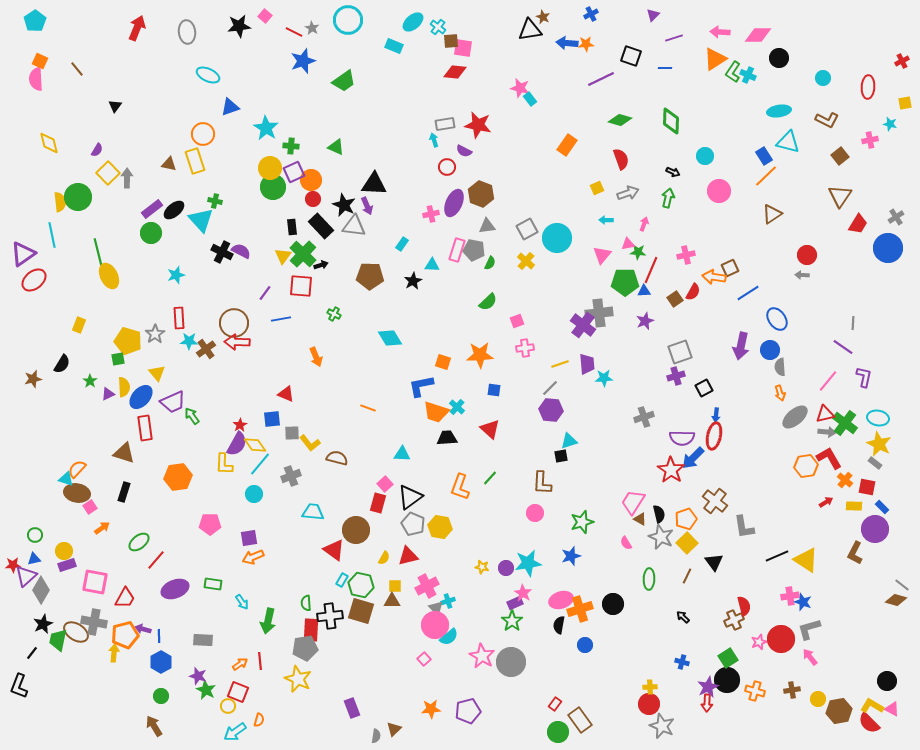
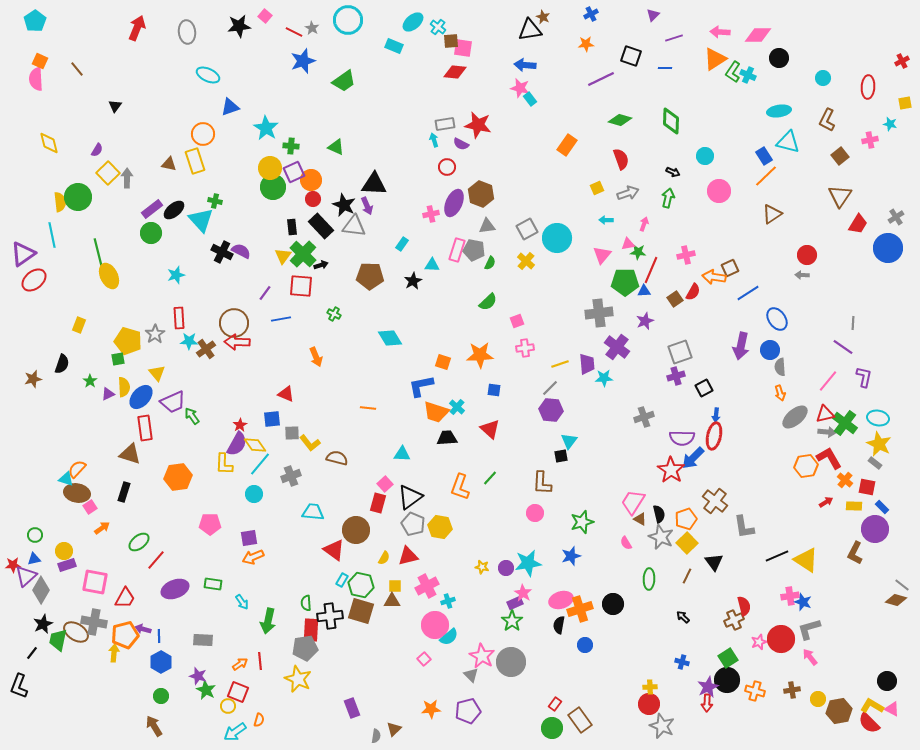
blue arrow at (567, 43): moved 42 px left, 22 px down
brown L-shape at (827, 120): rotated 90 degrees clockwise
purple semicircle at (464, 151): moved 3 px left, 7 px up
purple cross at (583, 325): moved 34 px right, 22 px down
black semicircle at (62, 364): rotated 12 degrees counterclockwise
orange line at (368, 408): rotated 14 degrees counterclockwise
cyan triangle at (569, 441): rotated 36 degrees counterclockwise
brown triangle at (124, 453): moved 6 px right, 1 px down
gray triangle at (436, 608): moved 35 px right, 67 px down
green circle at (558, 732): moved 6 px left, 4 px up
